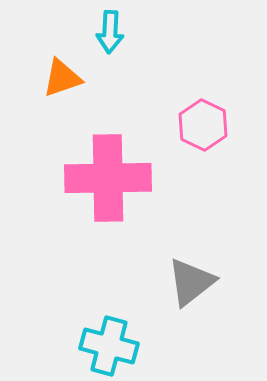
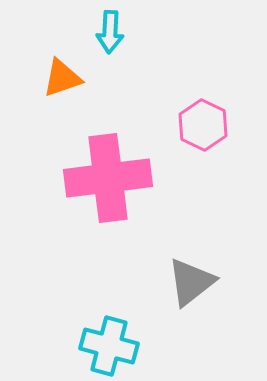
pink cross: rotated 6 degrees counterclockwise
